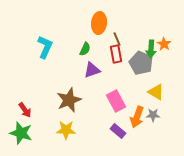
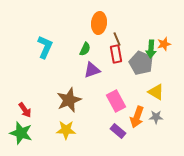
orange star: rotated 24 degrees clockwise
gray star: moved 3 px right, 2 px down
